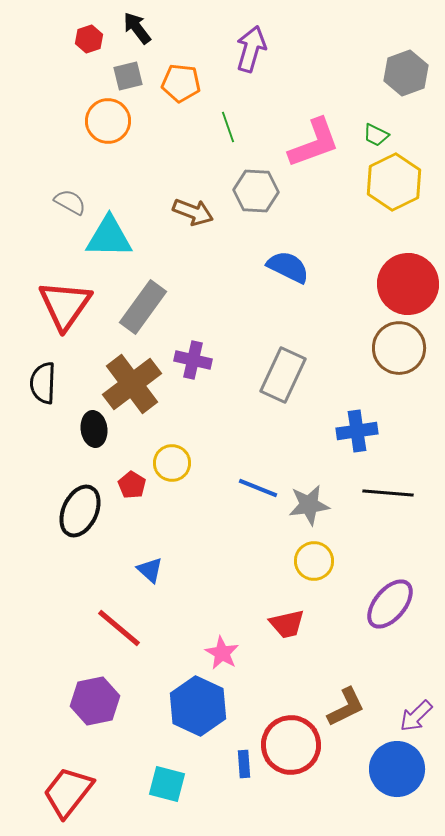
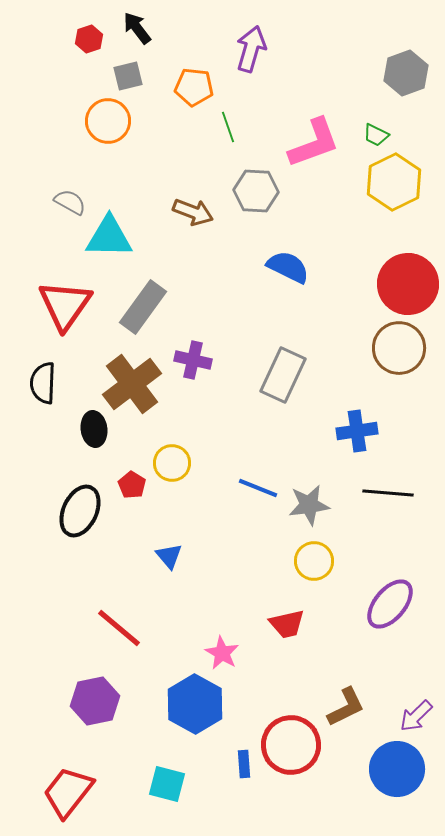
orange pentagon at (181, 83): moved 13 px right, 4 px down
blue triangle at (150, 570): moved 19 px right, 14 px up; rotated 8 degrees clockwise
blue hexagon at (198, 706): moved 3 px left, 2 px up; rotated 4 degrees clockwise
